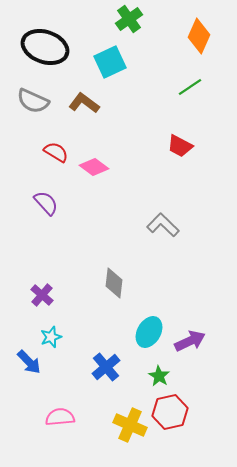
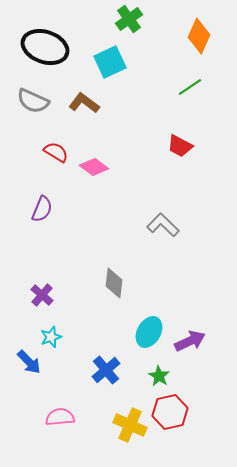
purple semicircle: moved 4 px left, 6 px down; rotated 64 degrees clockwise
blue cross: moved 3 px down
